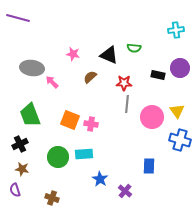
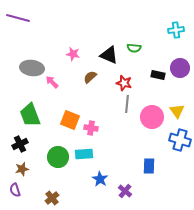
red star: rotated 14 degrees clockwise
pink cross: moved 4 px down
brown star: rotated 24 degrees counterclockwise
brown cross: rotated 32 degrees clockwise
